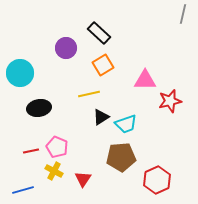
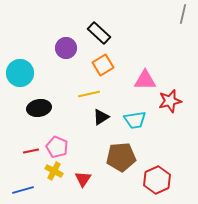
cyan trapezoid: moved 9 px right, 4 px up; rotated 10 degrees clockwise
